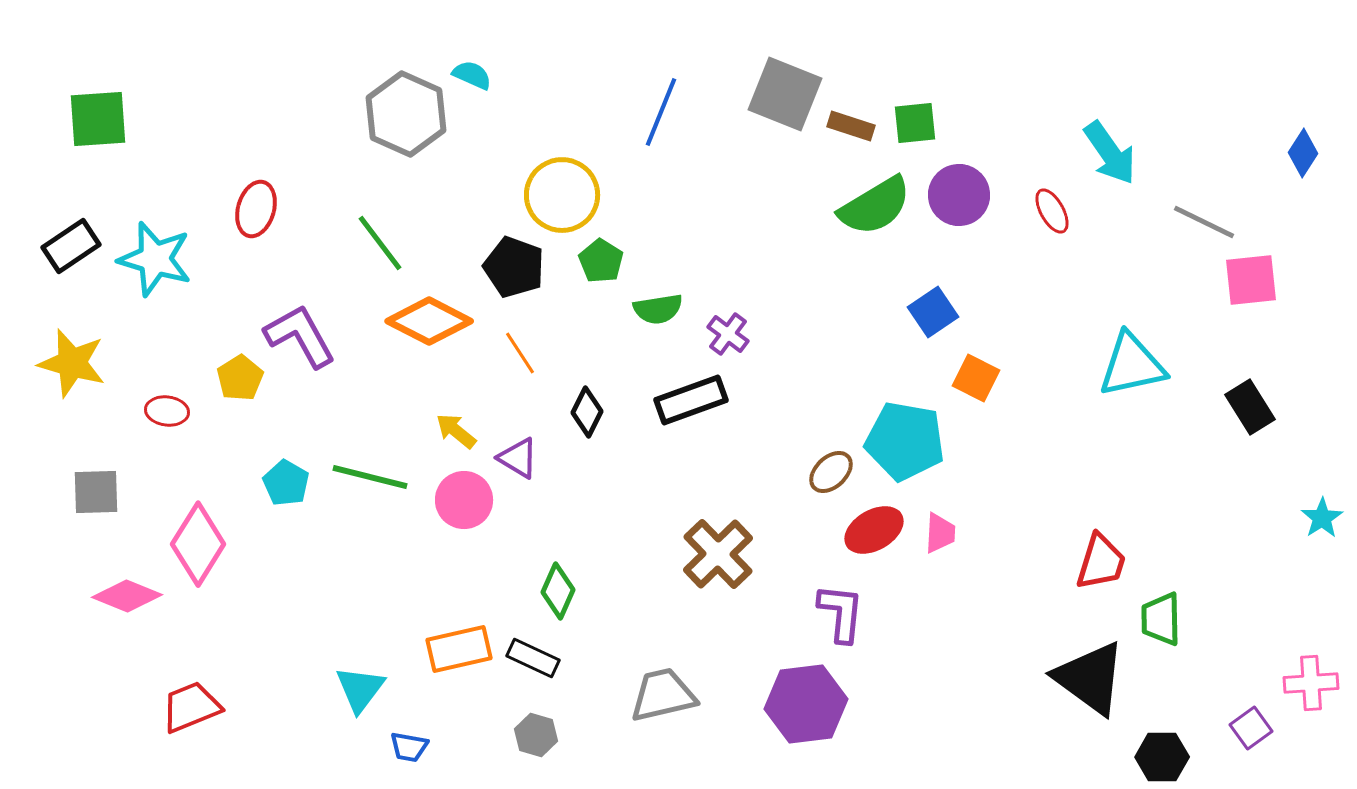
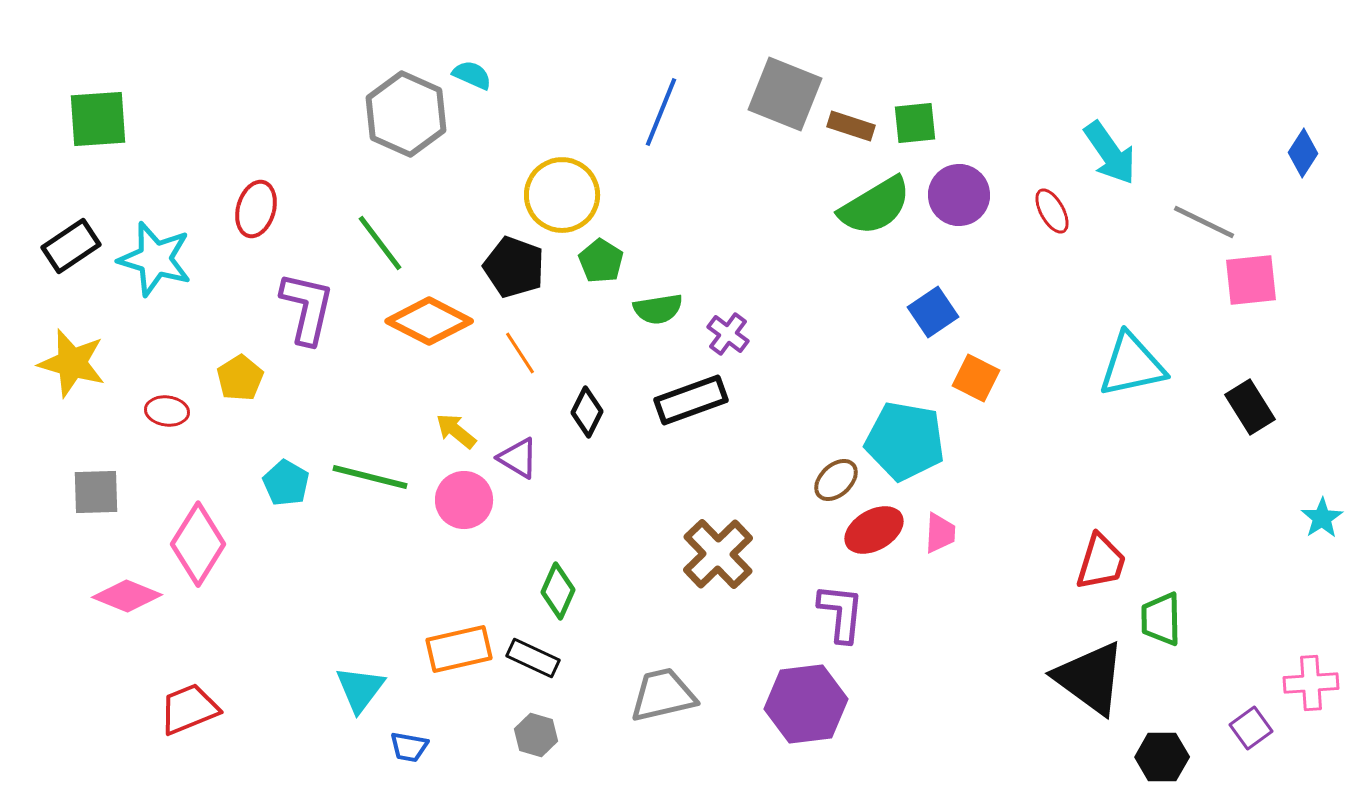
purple L-shape at (300, 336): moved 7 px right, 28 px up; rotated 42 degrees clockwise
brown ellipse at (831, 472): moved 5 px right, 8 px down
red trapezoid at (191, 707): moved 2 px left, 2 px down
